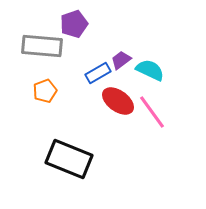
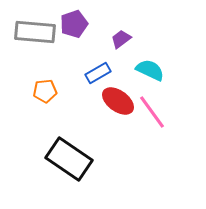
gray rectangle: moved 7 px left, 14 px up
purple trapezoid: moved 21 px up
orange pentagon: rotated 15 degrees clockwise
black rectangle: rotated 12 degrees clockwise
